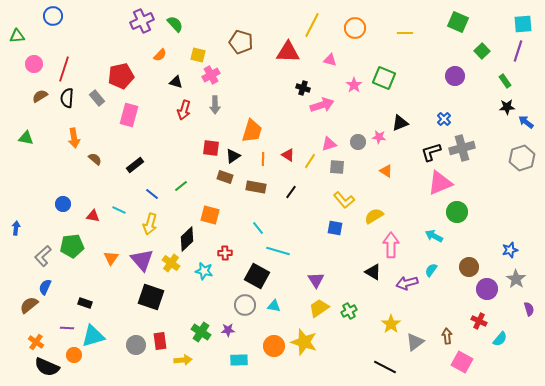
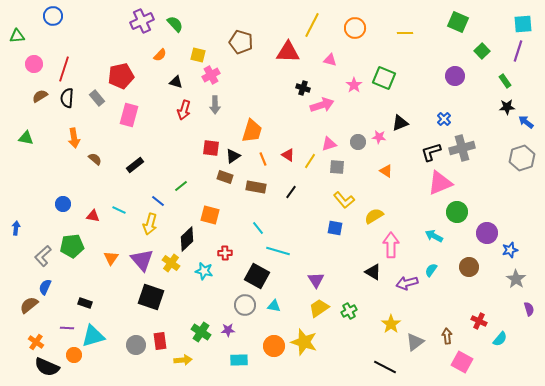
orange line at (263, 159): rotated 24 degrees counterclockwise
blue line at (152, 194): moved 6 px right, 7 px down
purple circle at (487, 289): moved 56 px up
